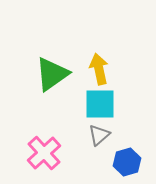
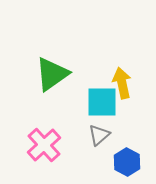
yellow arrow: moved 23 px right, 14 px down
cyan square: moved 2 px right, 2 px up
pink cross: moved 8 px up
blue hexagon: rotated 16 degrees counterclockwise
